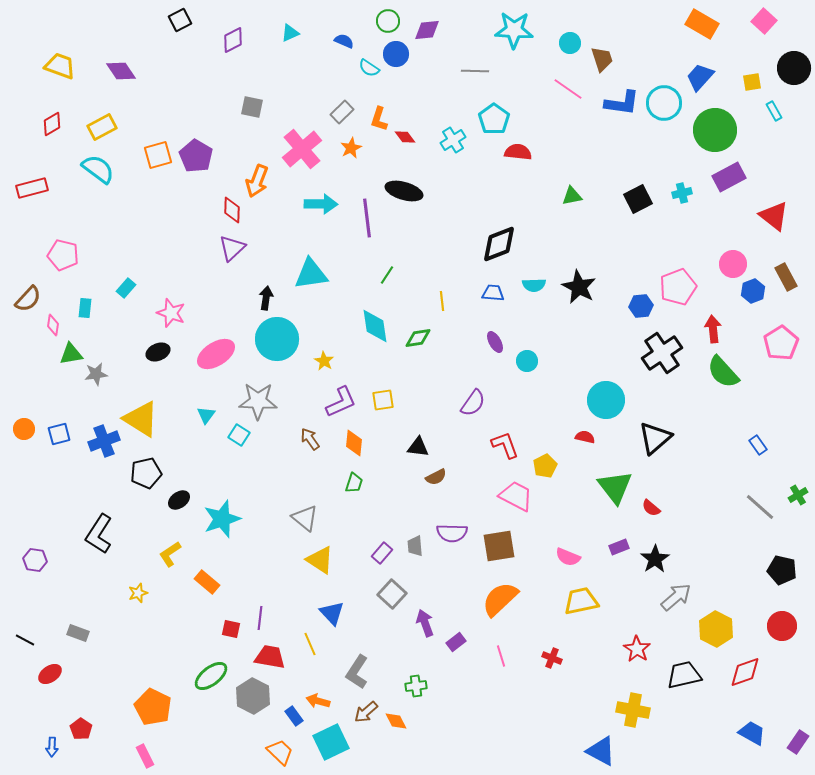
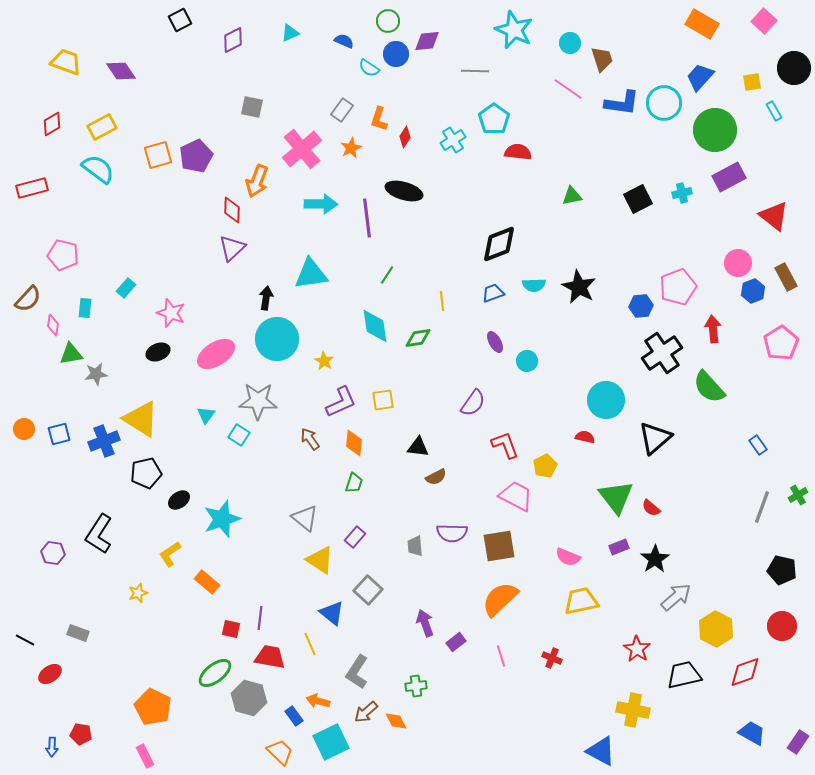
purple diamond at (427, 30): moved 11 px down
cyan star at (514, 30): rotated 21 degrees clockwise
yellow trapezoid at (60, 66): moved 6 px right, 4 px up
gray rectangle at (342, 112): moved 2 px up; rotated 10 degrees counterclockwise
red diamond at (405, 137): rotated 70 degrees clockwise
purple pentagon at (196, 156): rotated 16 degrees clockwise
pink circle at (733, 264): moved 5 px right, 1 px up
blue trapezoid at (493, 293): rotated 25 degrees counterclockwise
green semicircle at (723, 372): moved 14 px left, 15 px down
green triangle at (615, 487): moved 1 px right, 10 px down
gray line at (760, 507): moved 2 px right; rotated 68 degrees clockwise
purple rectangle at (382, 553): moved 27 px left, 16 px up
purple hexagon at (35, 560): moved 18 px right, 7 px up
gray square at (392, 594): moved 24 px left, 4 px up
blue triangle at (332, 613): rotated 8 degrees counterclockwise
green ellipse at (211, 676): moved 4 px right, 3 px up
gray hexagon at (253, 696): moved 4 px left, 2 px down; rotated 12 degrees counterclockwise
red pentagon at (81, 729): moved 5 px down; rotated 25 degrees counterclockwise
